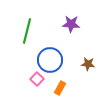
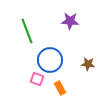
purple star: moved 1 px left, 3 px up
green line: rotated 35 degrees counterclockwise
pink square: rotated 24 degrees counterclockwise
orange rectangle: rotated 56 degrees counterclockwise
